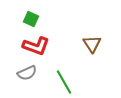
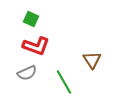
brown triangle: moved 16 px down
